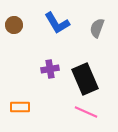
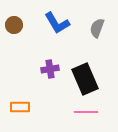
pink line: rotated 25 degrees counterclockwise
